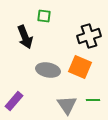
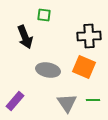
green square: moved 1 px up
black cross: rotated 15 degrees clockwise
orange square: moved 4 px right
purple rectangle: moved 1 px right
gray triangle: moved 2 px up
